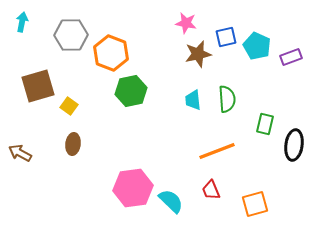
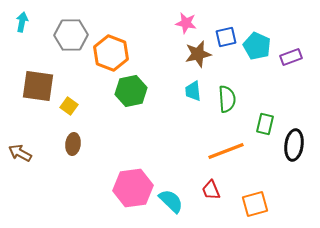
brown square: rotated 24 degrees clockwise
cyan trapezoid: moved 9 px up
orange line: moved 9 px right
